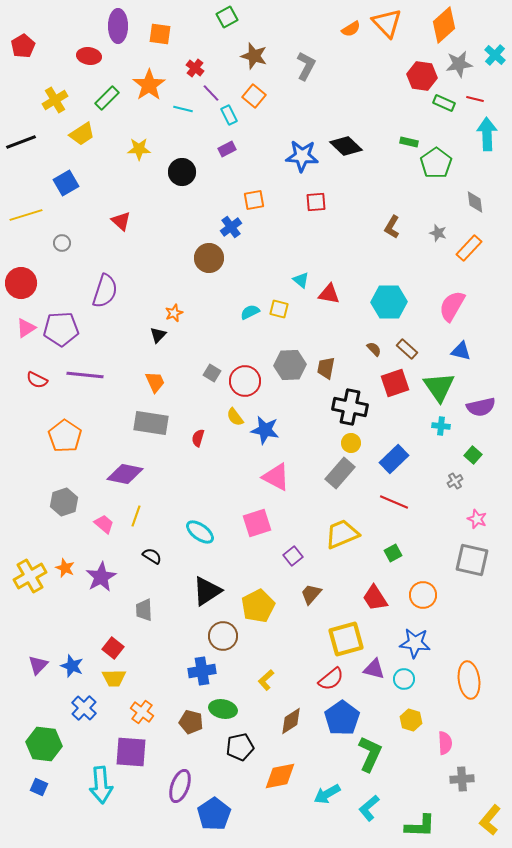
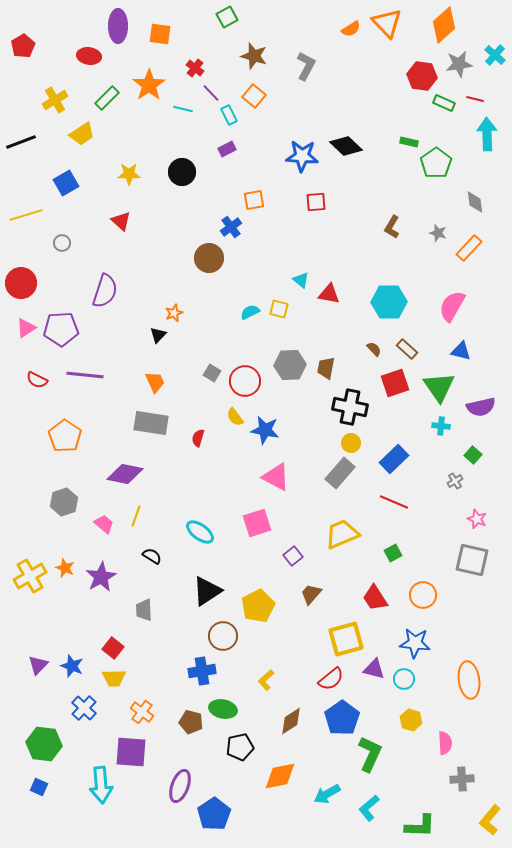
yellow star at (139, 149): moved 10 px left, 25 px down
